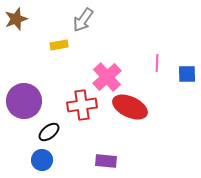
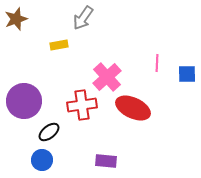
gray arrow: moved 2 px up
red ellipse: moved 3 px right, 1 px down
